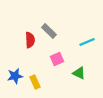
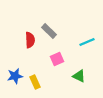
green triangle: moved 3 px down
